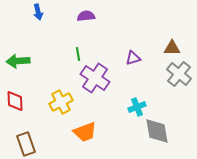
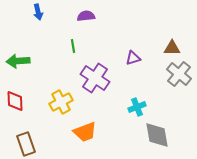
green line: moved 5 px left, 8 px up
gray diamond: moved 4 px down
